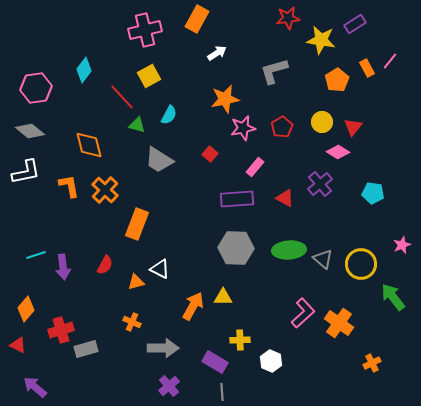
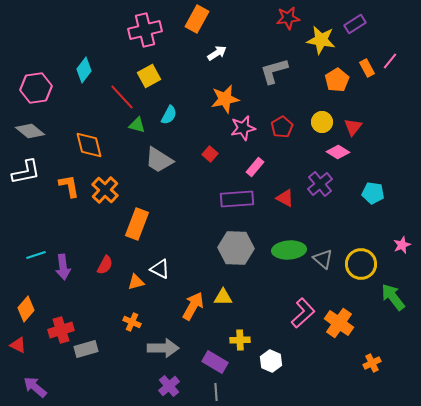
gray line at (222, 392): moved 6 px left
